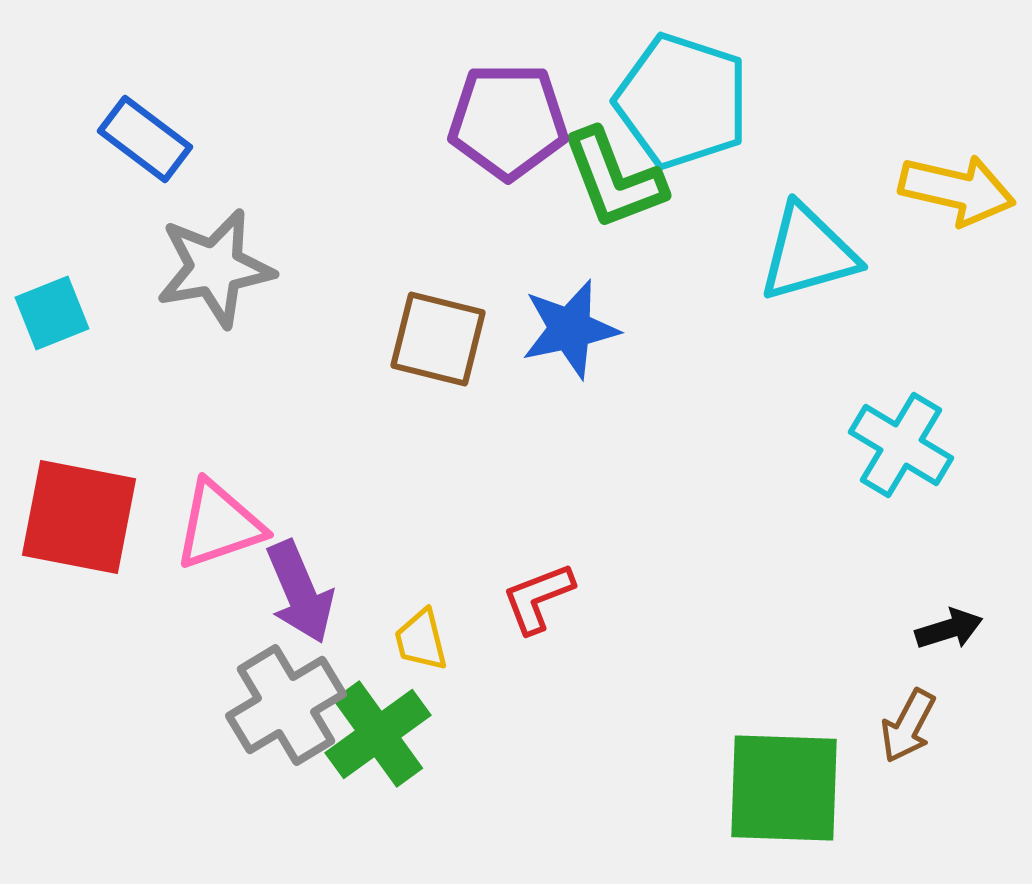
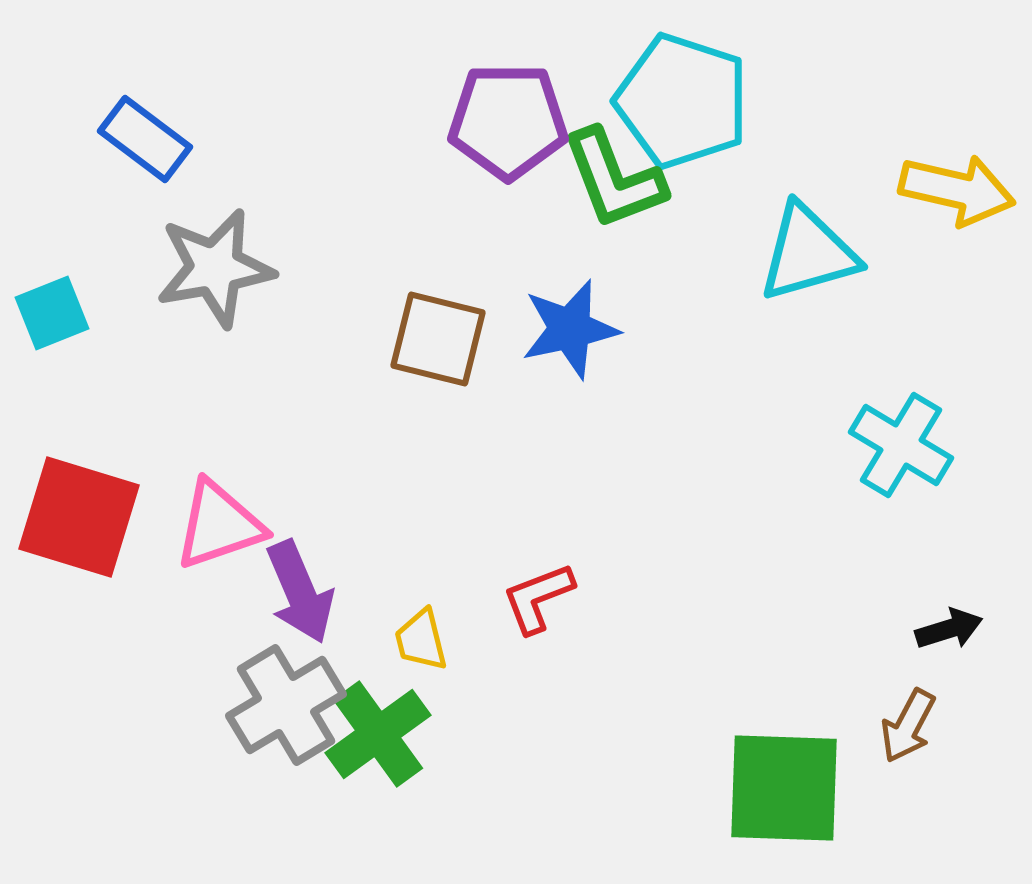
red square: rotated 6 degrees clockwise
